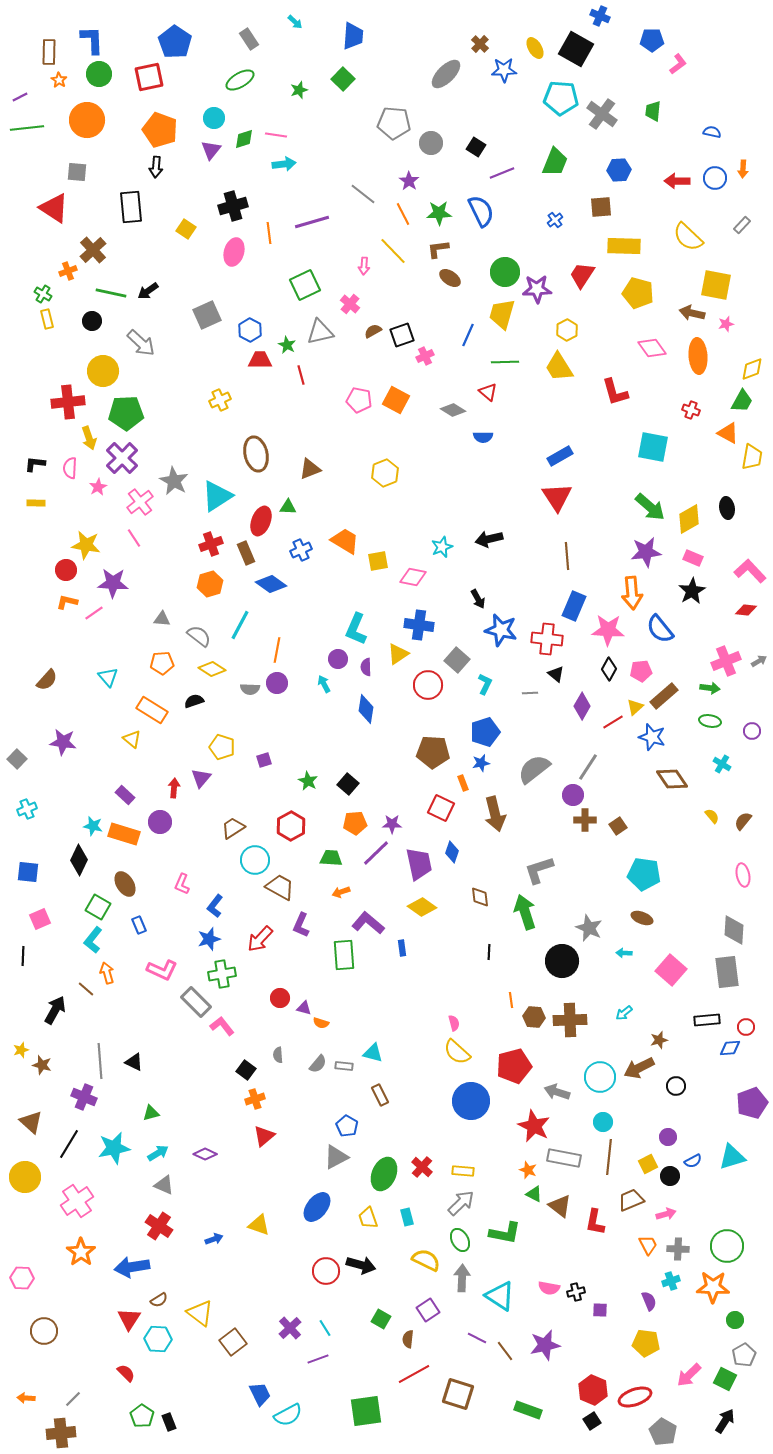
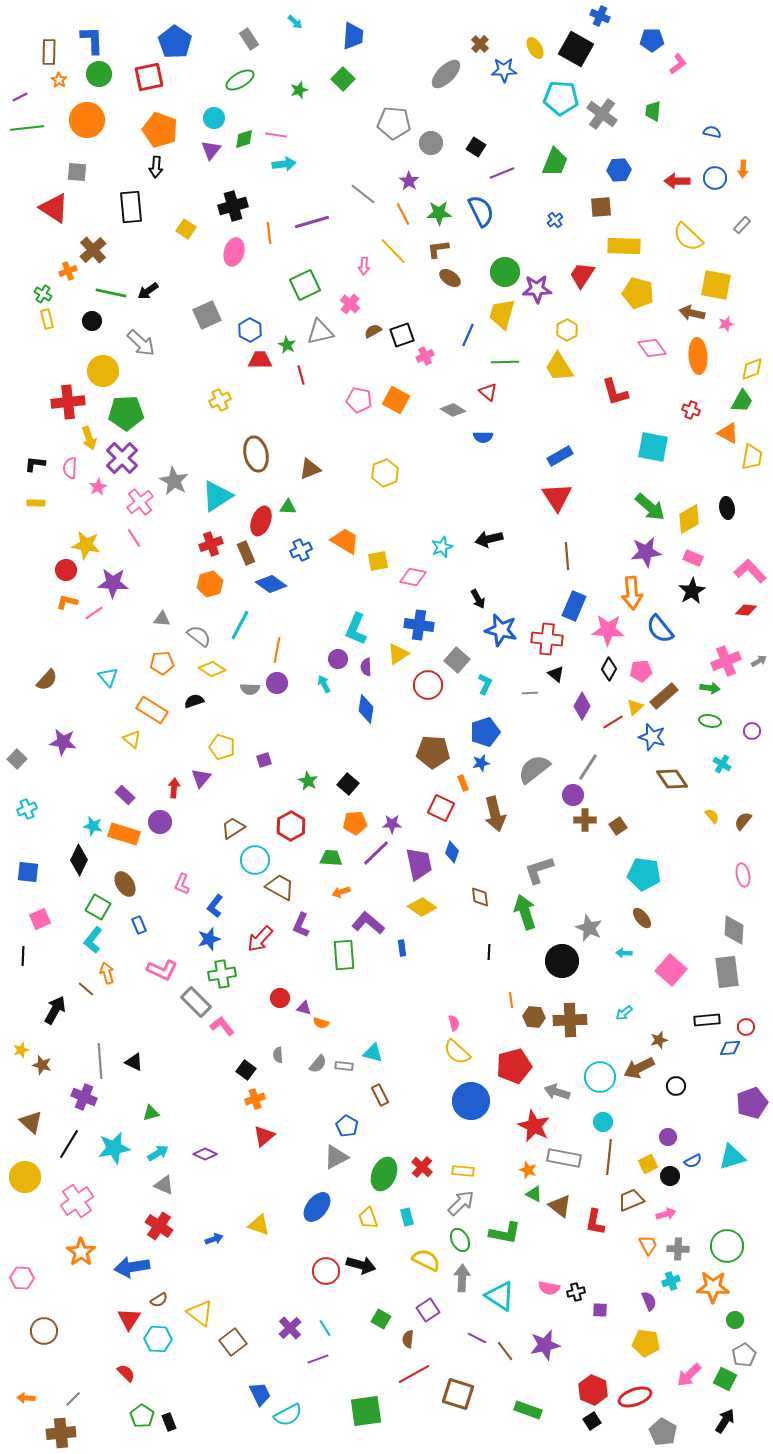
brown ellipse at (642, 918): rotated 30 degrees clockwise
